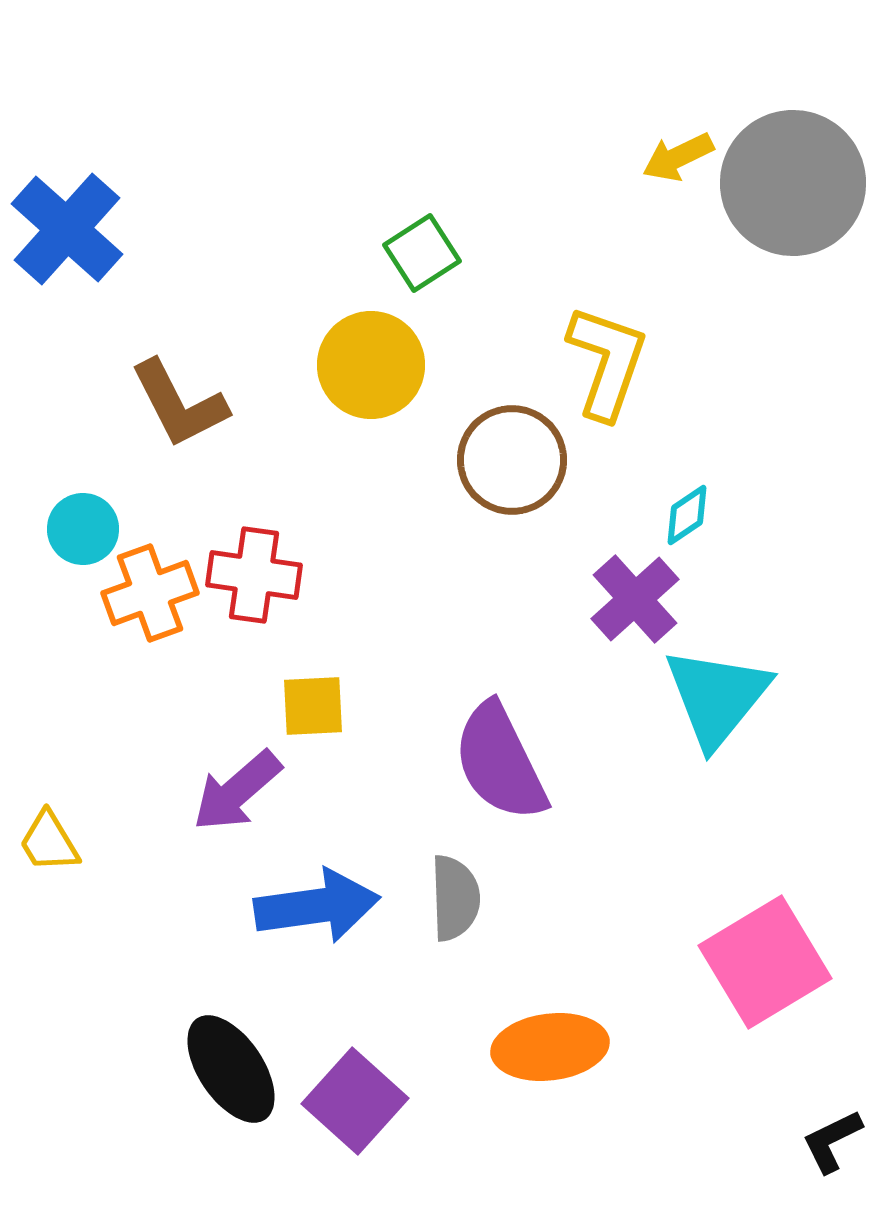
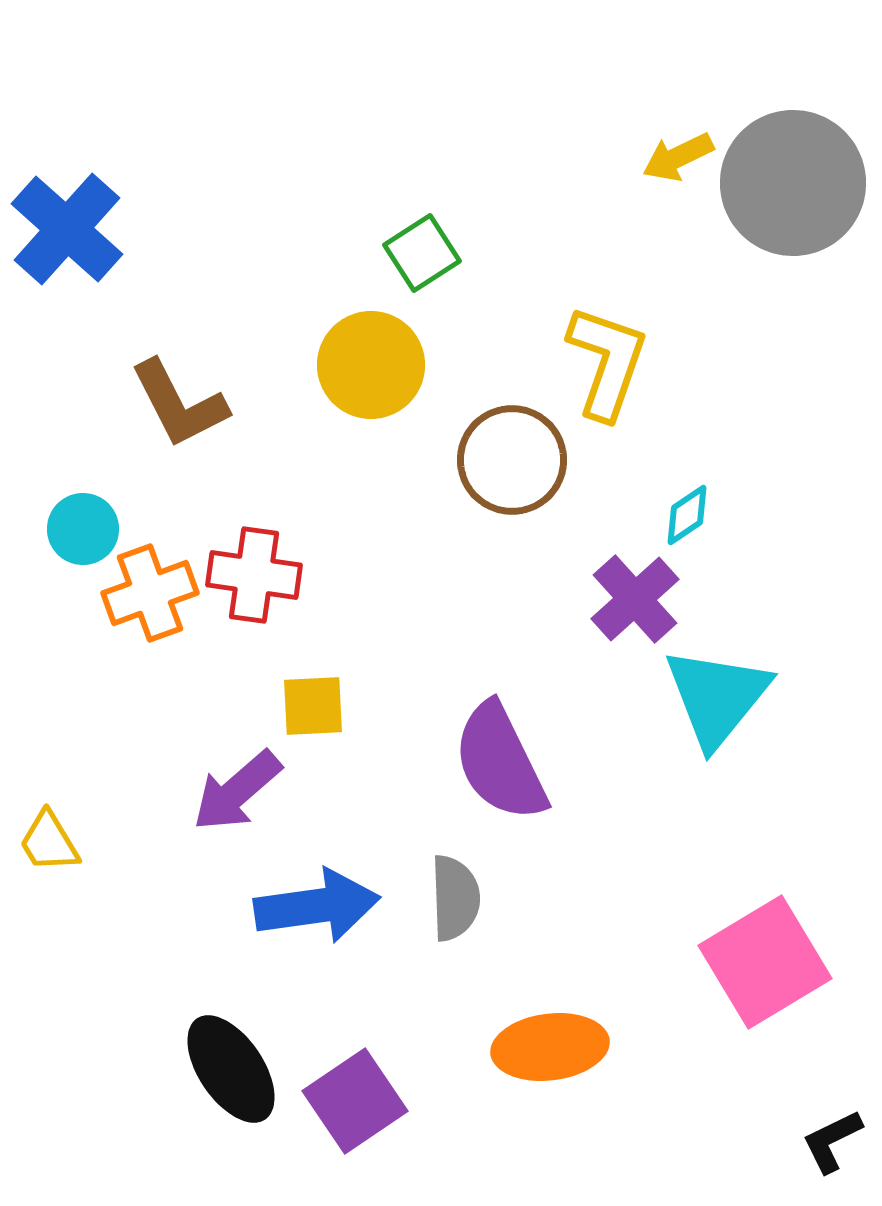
purple square: rotated 14 degrees clockwise
